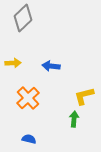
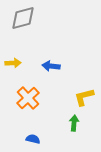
gray diamond: rotated 28 degrees clockwise
yellow L-shape: moved 1 px down
green arrow: moved 4 px down
blue semicircle: moved 4 px right
